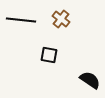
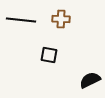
brown cross: rotated 36 degrees counterclockwise
black semicircle: rotated 60 degrees counterclockwise
